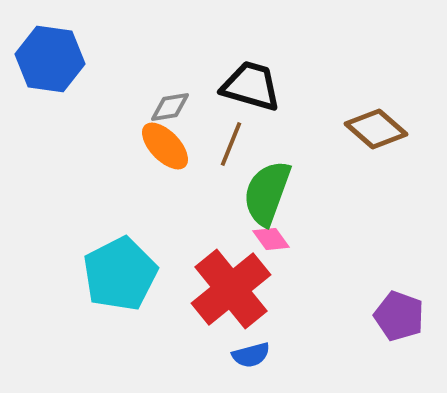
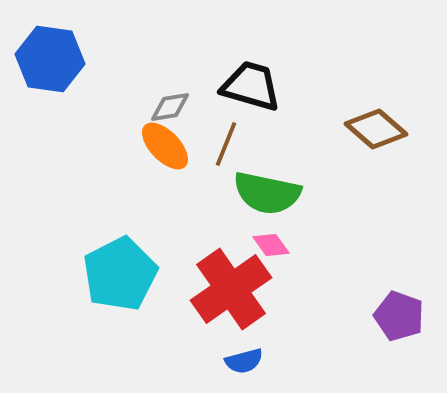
brown line: moved 5 px left
green semicircle: rotated 98 degrees counterclockwise
pink diamond: moved 6 px down
red cross: rotated 4 degrees clockwise
blue semicircle: moved 7 px left, 6 px down
